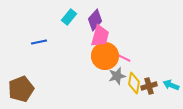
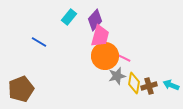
blue line: rotated 42 degrees clockwise
